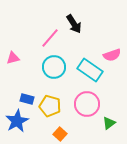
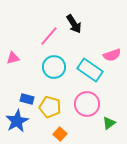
pink line: moved 1 px left, 2 px up
yellow pentagon: moved 1 px down
